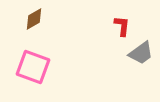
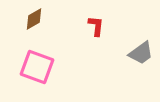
red L-shape: moved 26 px left
pink square: moved 4 px right
